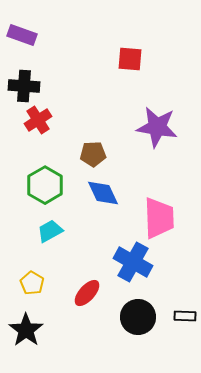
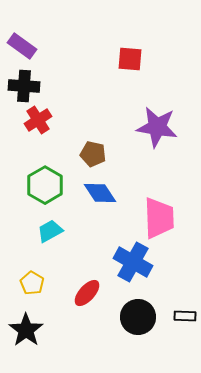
purple rectangle: moved 11 px down; rotated 16 degrees clockwise
brown pentagon: rotated 15 degrees clockwise
blue diamond: moved 3 px left; rotated 8 degrees counterclockwise
